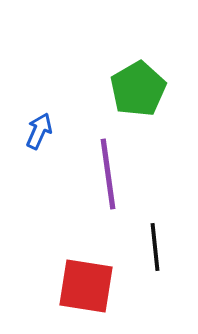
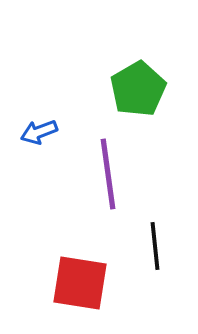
blue arrow: moved 1 px down; rotated 135 degrees counterclockwise
black line: moved 1 px up
red square: moved 6 px left, 3 px up
